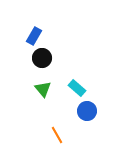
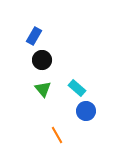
black circle: moved 2 px down
blue circle: moved 1 px left
